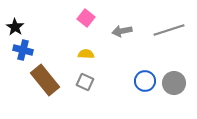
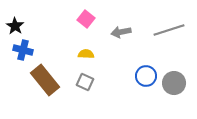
pink square: moved 1 px down
black star: moved 1 px up
gray arrow: moved 1 px left, 1 px down
blue circle: moved 1 px right, 5 px up
